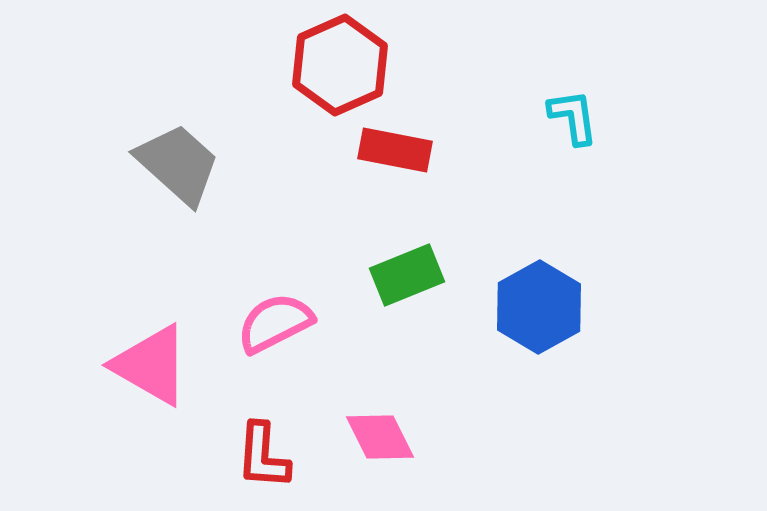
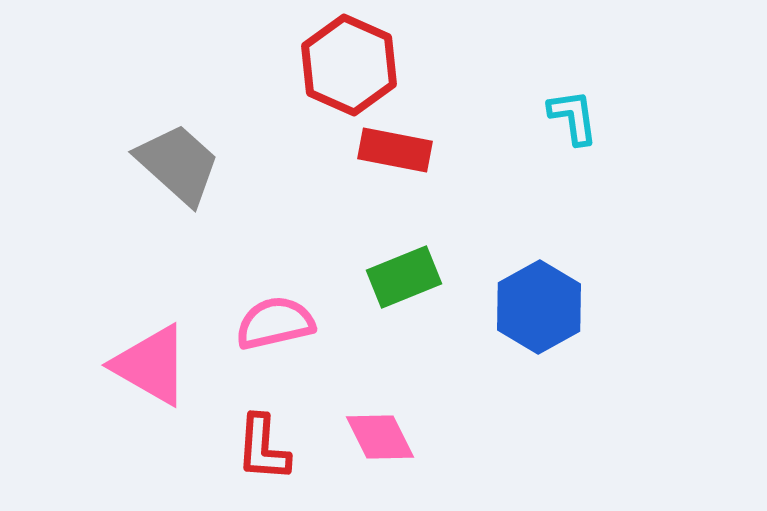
red hexagon: moved 9 px right; rotated 12 degrees counterclockwise
green rectangle: moved 3 px left, 2 px down
pink semicircle: rotated 14 degrees clockwise
red L-shape: moved 8 px up
